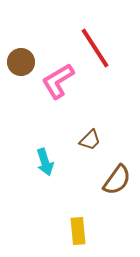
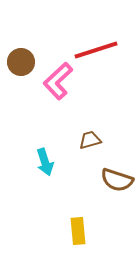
red line: moved 1 px right, 2 px down; rotated 75 degrees counterclockwise
pink L-shape: rotated 12 degrees counterclockwise
brown trapezoid: rotated 150 degrees counterclockwise
brown semicircle: rotated 72 degrees clockwise
